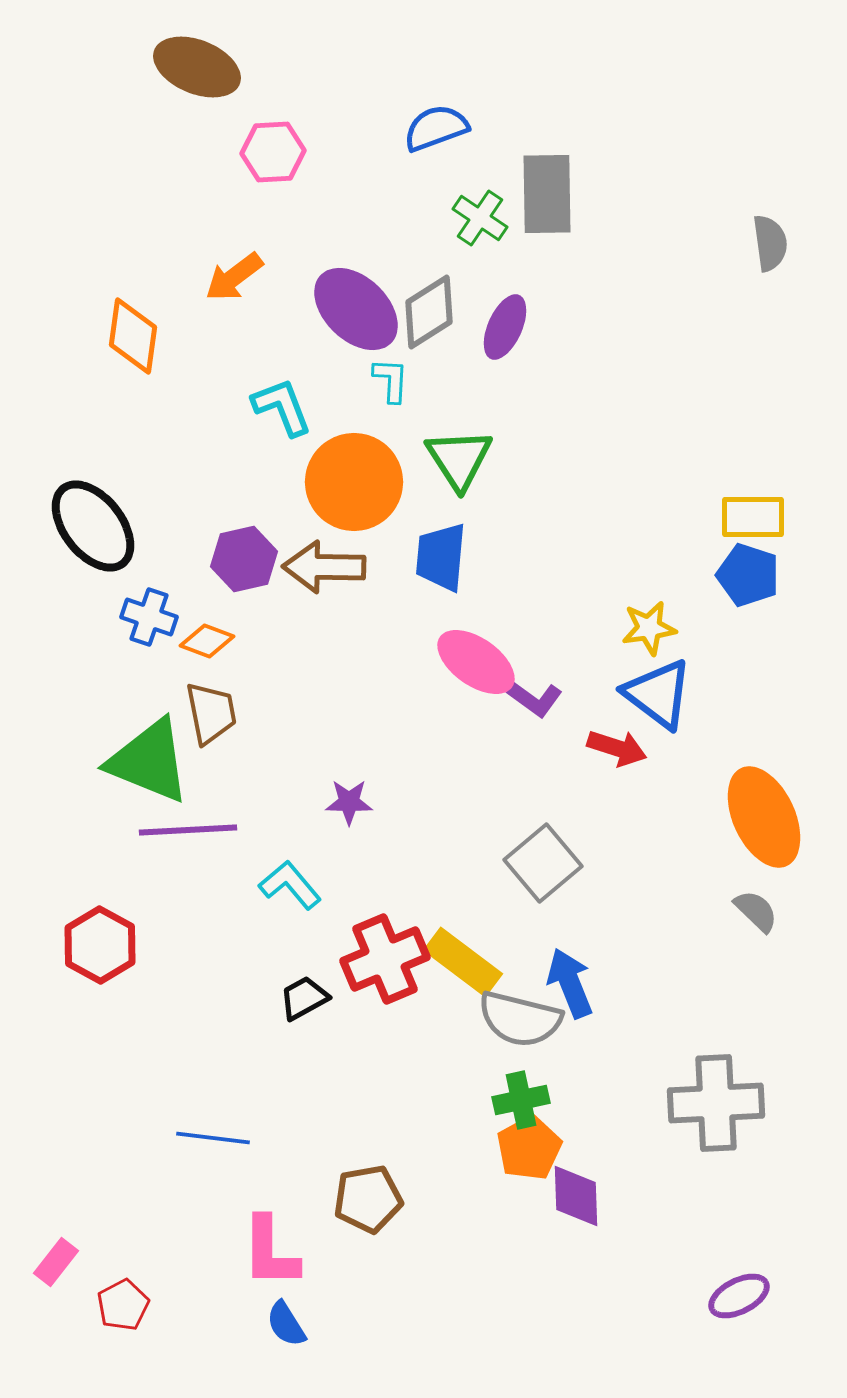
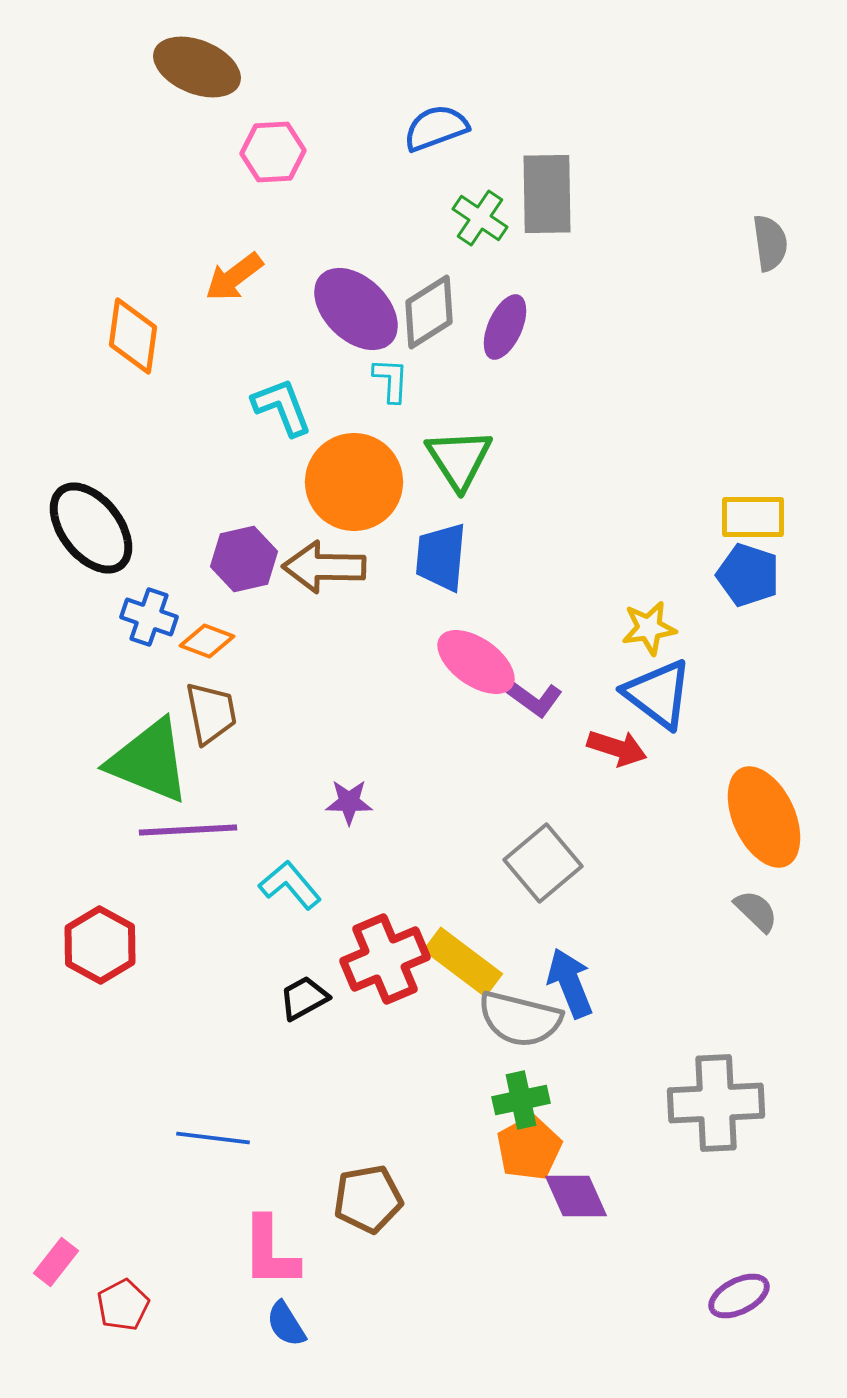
black ellipse at (93, 526): moved 2 px left, 2 px down
purple diamond at (576, 1196): rotated 22 degrees counterclockwise
